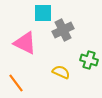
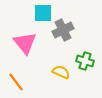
pink triangle: rotated 25 degrees clockwise
green cross: moved 4 px left, 1 px down
orange line: moved 1 px up
